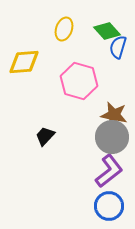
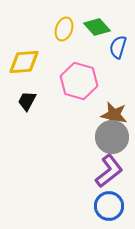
green diamond: moved 10 px left, 4 px up
black trapezoid: moved 18 px left, 35 px up; rotated 15 degrees counterclockwise
